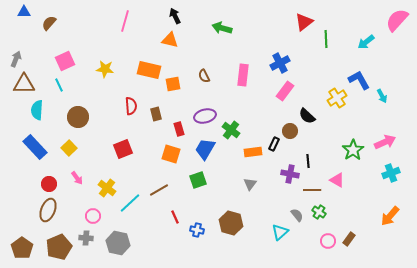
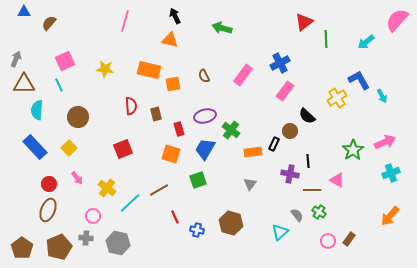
pink rectangle at (243, 75): rotated 30 degrees clockwise
